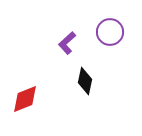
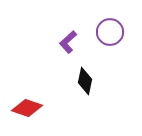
purple L-shape: moved 1 px right, 1 px up
red diamond: moved 2 px right, 9 px down; rotated 40 degrees clockwise
